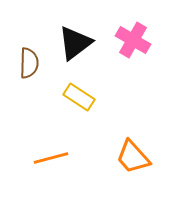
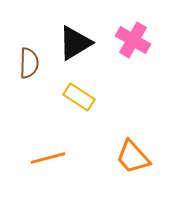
black triangle: rotated 6 degrees clockwise
orange line: moved 3 px left
